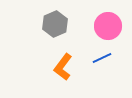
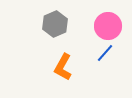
blue line: moved 3 px right, 5 px up; rotated 24 degrees counterclockwise
orange L-shape: rotated 8 degrees counterclockwise
